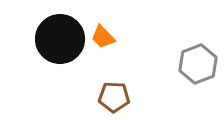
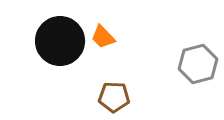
black circle: moved 2 px down
gray hexagon: rotated 6 degrees clockwise
